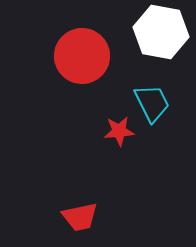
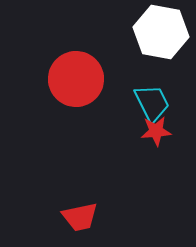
red circle: moved 6 px left, 23 px down
red star: moved 37 px right
